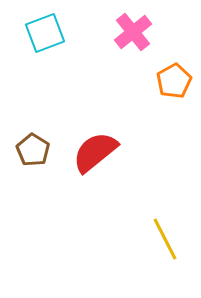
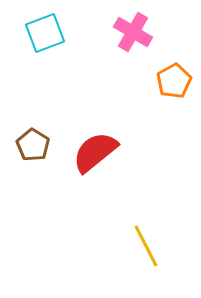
pink cross: rotated 21 degrees counterclockwise
brown pentagon: moved 5 px up
yellow line: moved 19 px left, 7 px down
